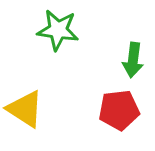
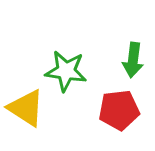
green star: moved 8 px right, 41 px down
yellow triangle: moved 1 px right, 1 px up
